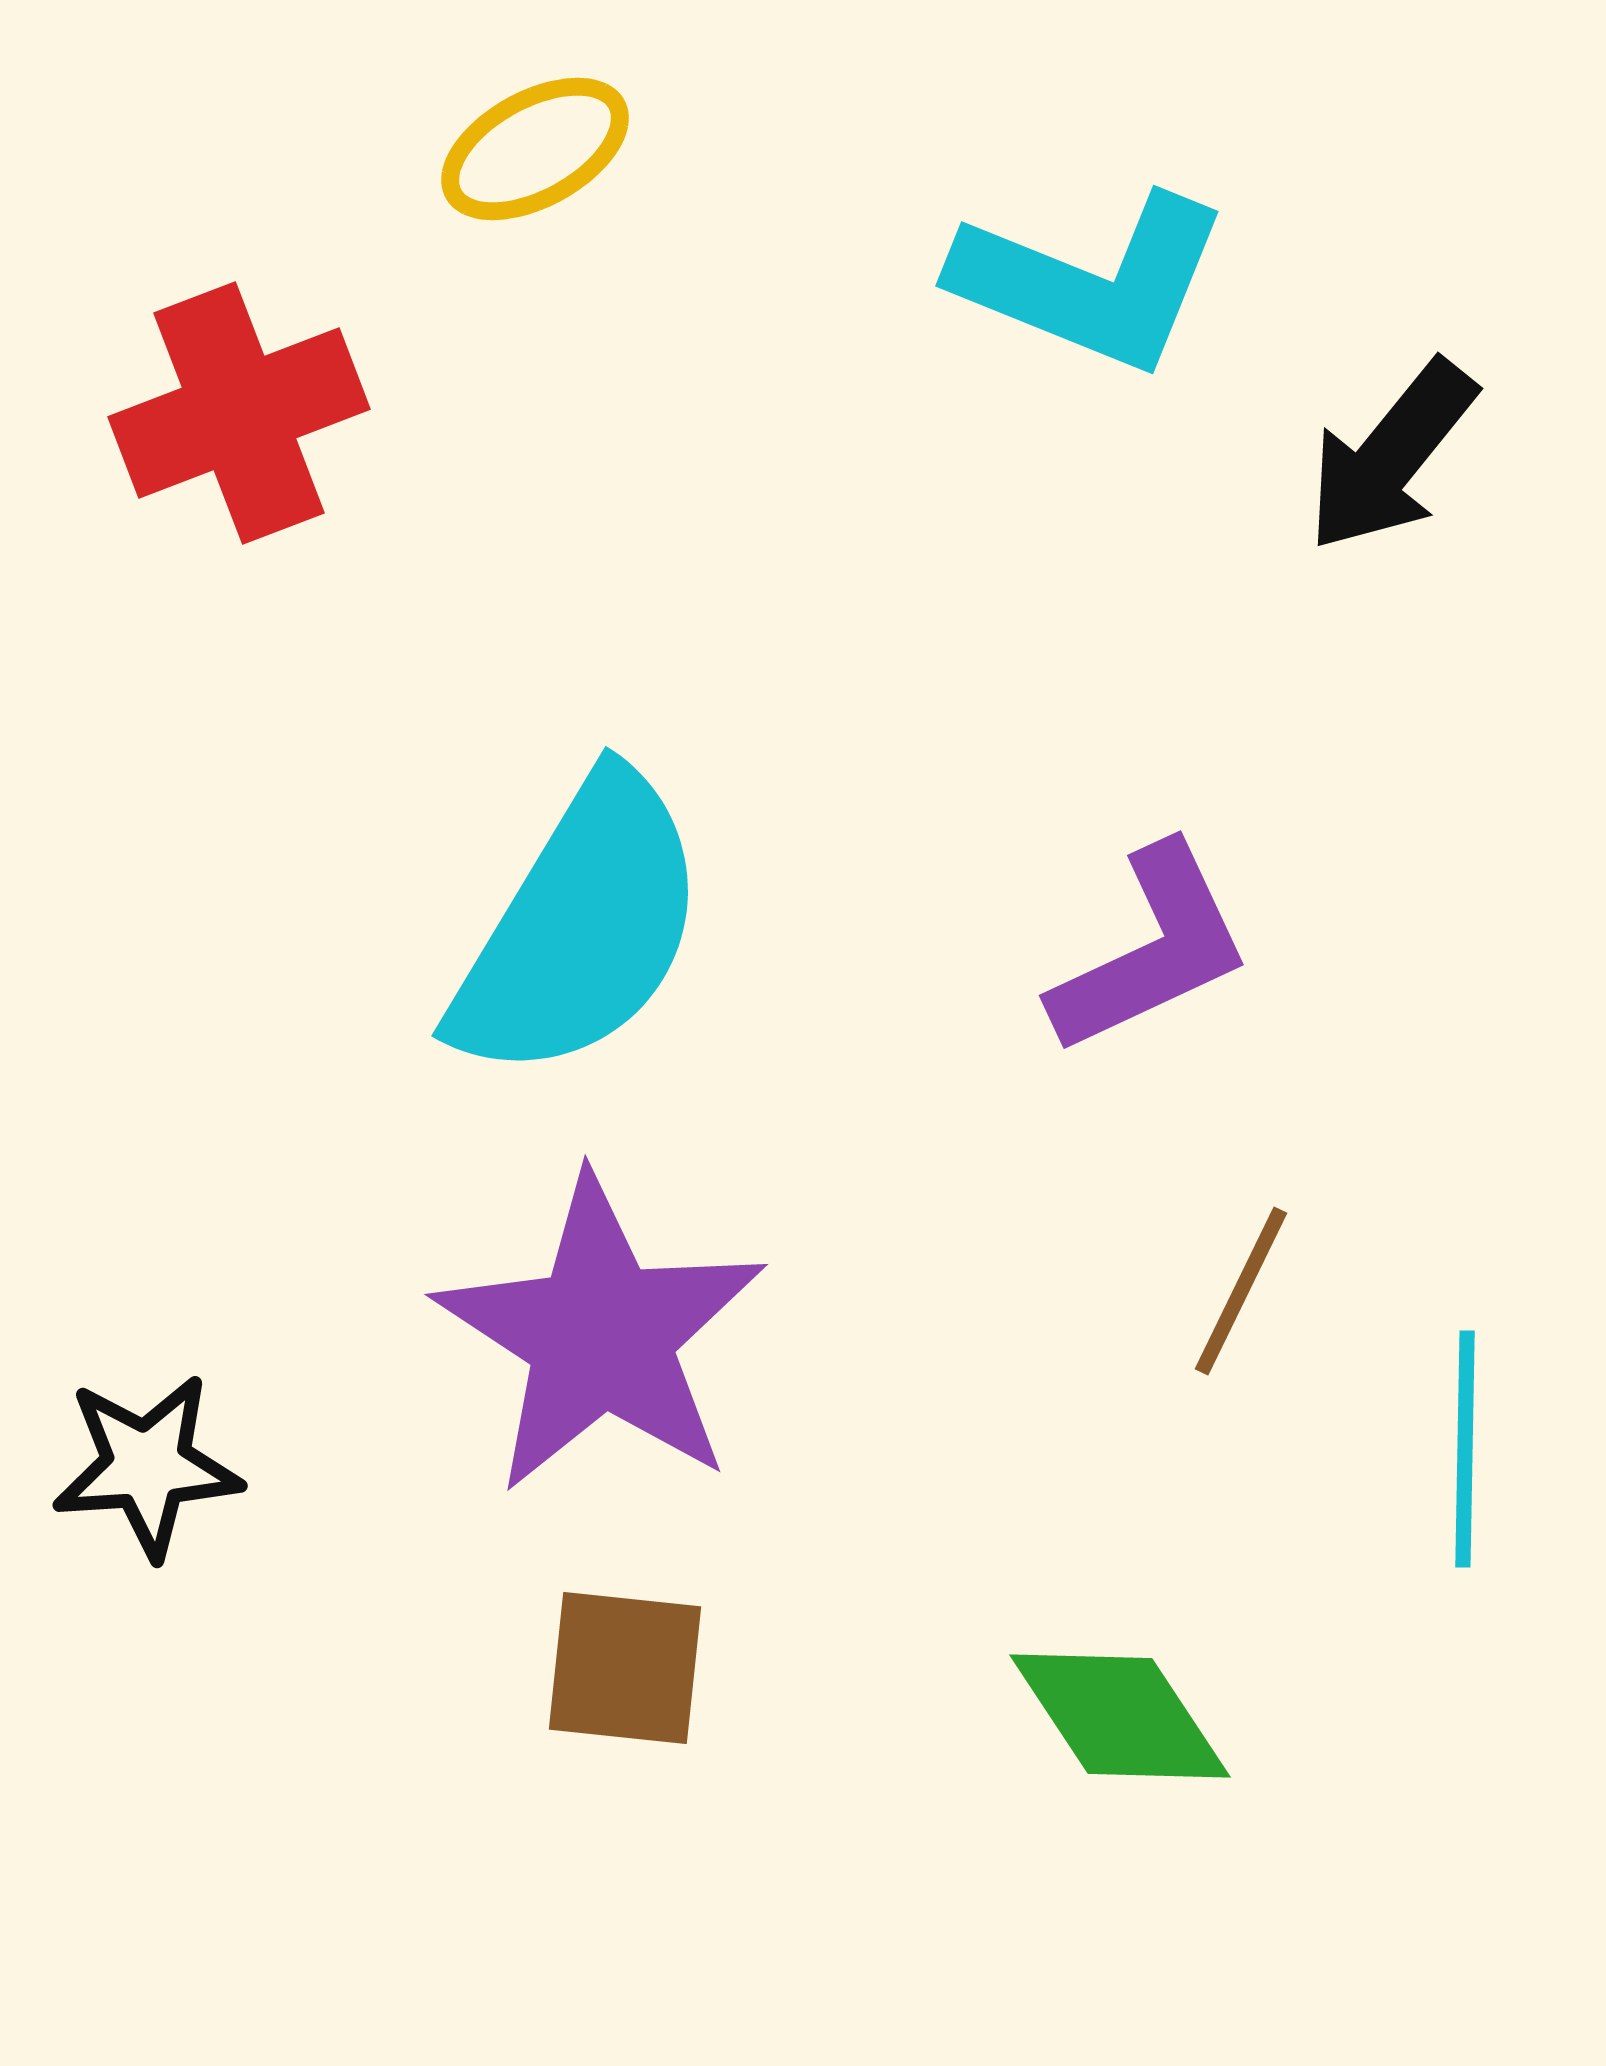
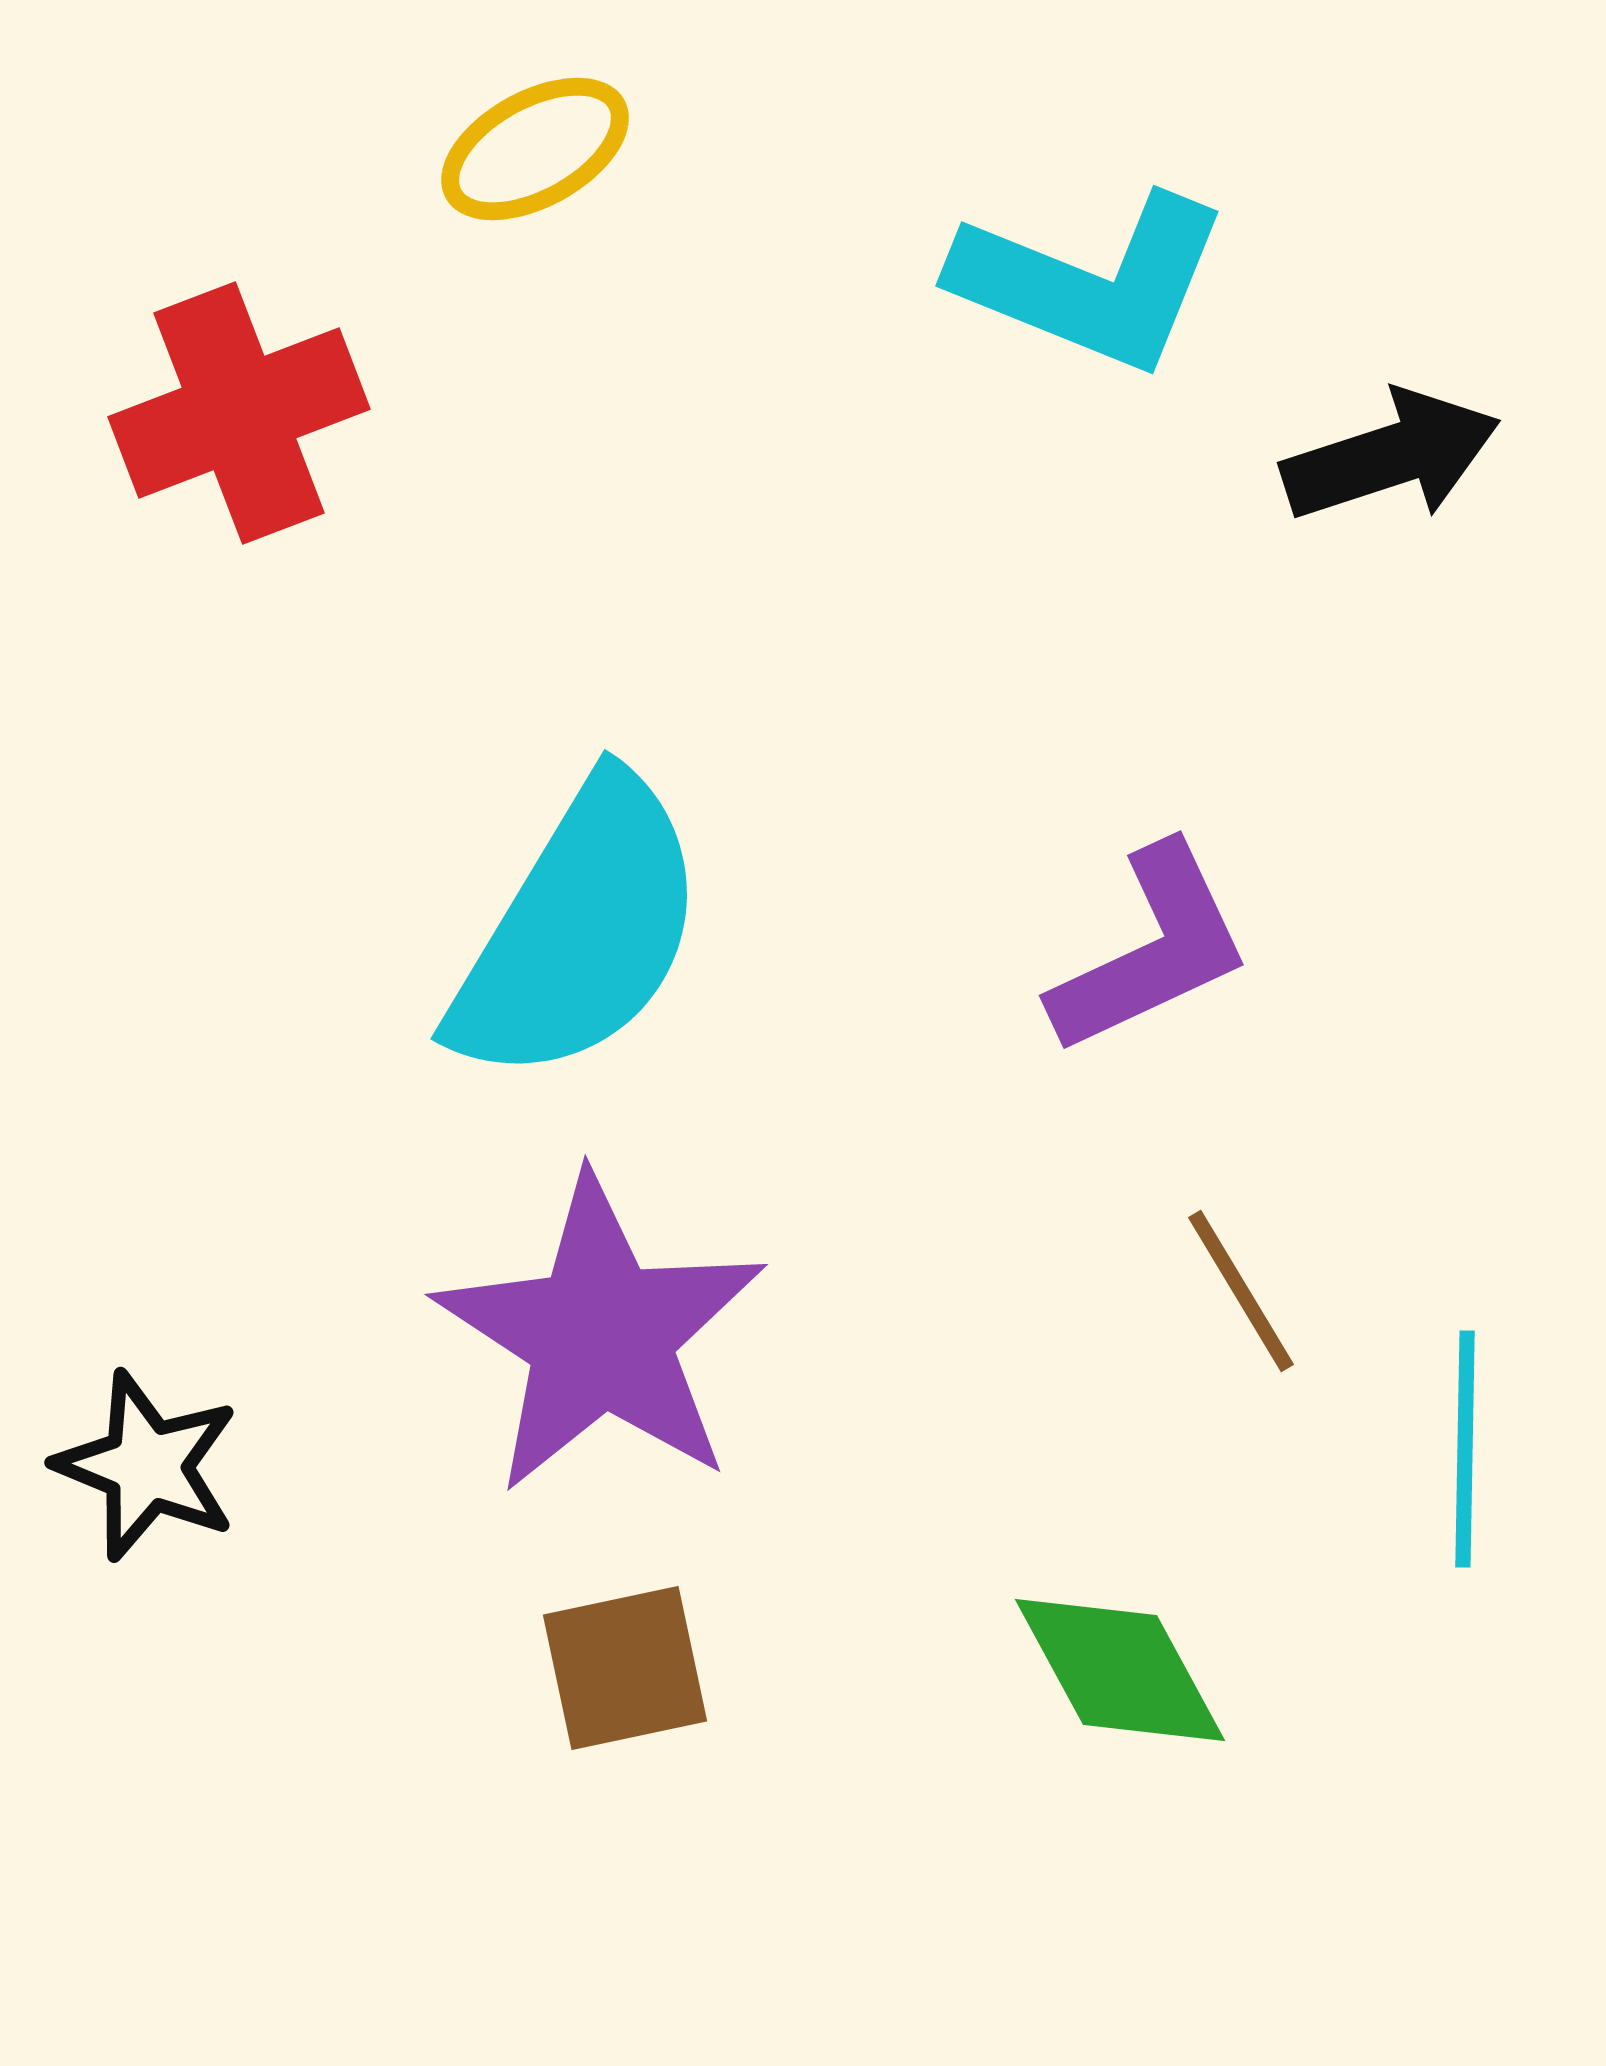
black arrow: rotated 147 degrees counterclockwise
cyan semicircle: moved 1 px left, 3 px down
brown line: rotated 57 degrees counterclockwise
black star: rotated 26 degrees clockwise
brown square: rotated 18 degrees counterclockwise
green diamond: moved 46 px up; rotated 5 degrees clockwise
